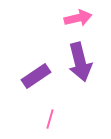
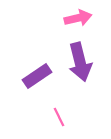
purple rectangle: moved 1 px right
pink line: moved 9 px right, 2 px up; rotated 42 degrees counterclockwise
